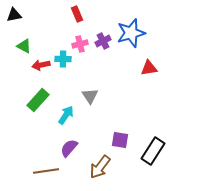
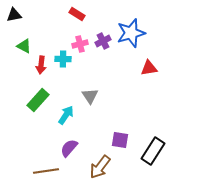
red rectangle: rotated 35 degrees counterclockwise
red arrow: rotated 72 degrees counterclockwise
